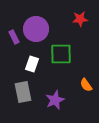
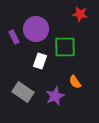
red star: moved 5 px up; rotated 14 degrees clockwise
green square: moved 4 px right, 7 px up
white rectangle: moved 8 px right, 3 px up
orange semicircle: moved 11 px left, 3 px up
gray rectangle: rotated 45 degrees counterclockwise
purple star: moved 4 px up
